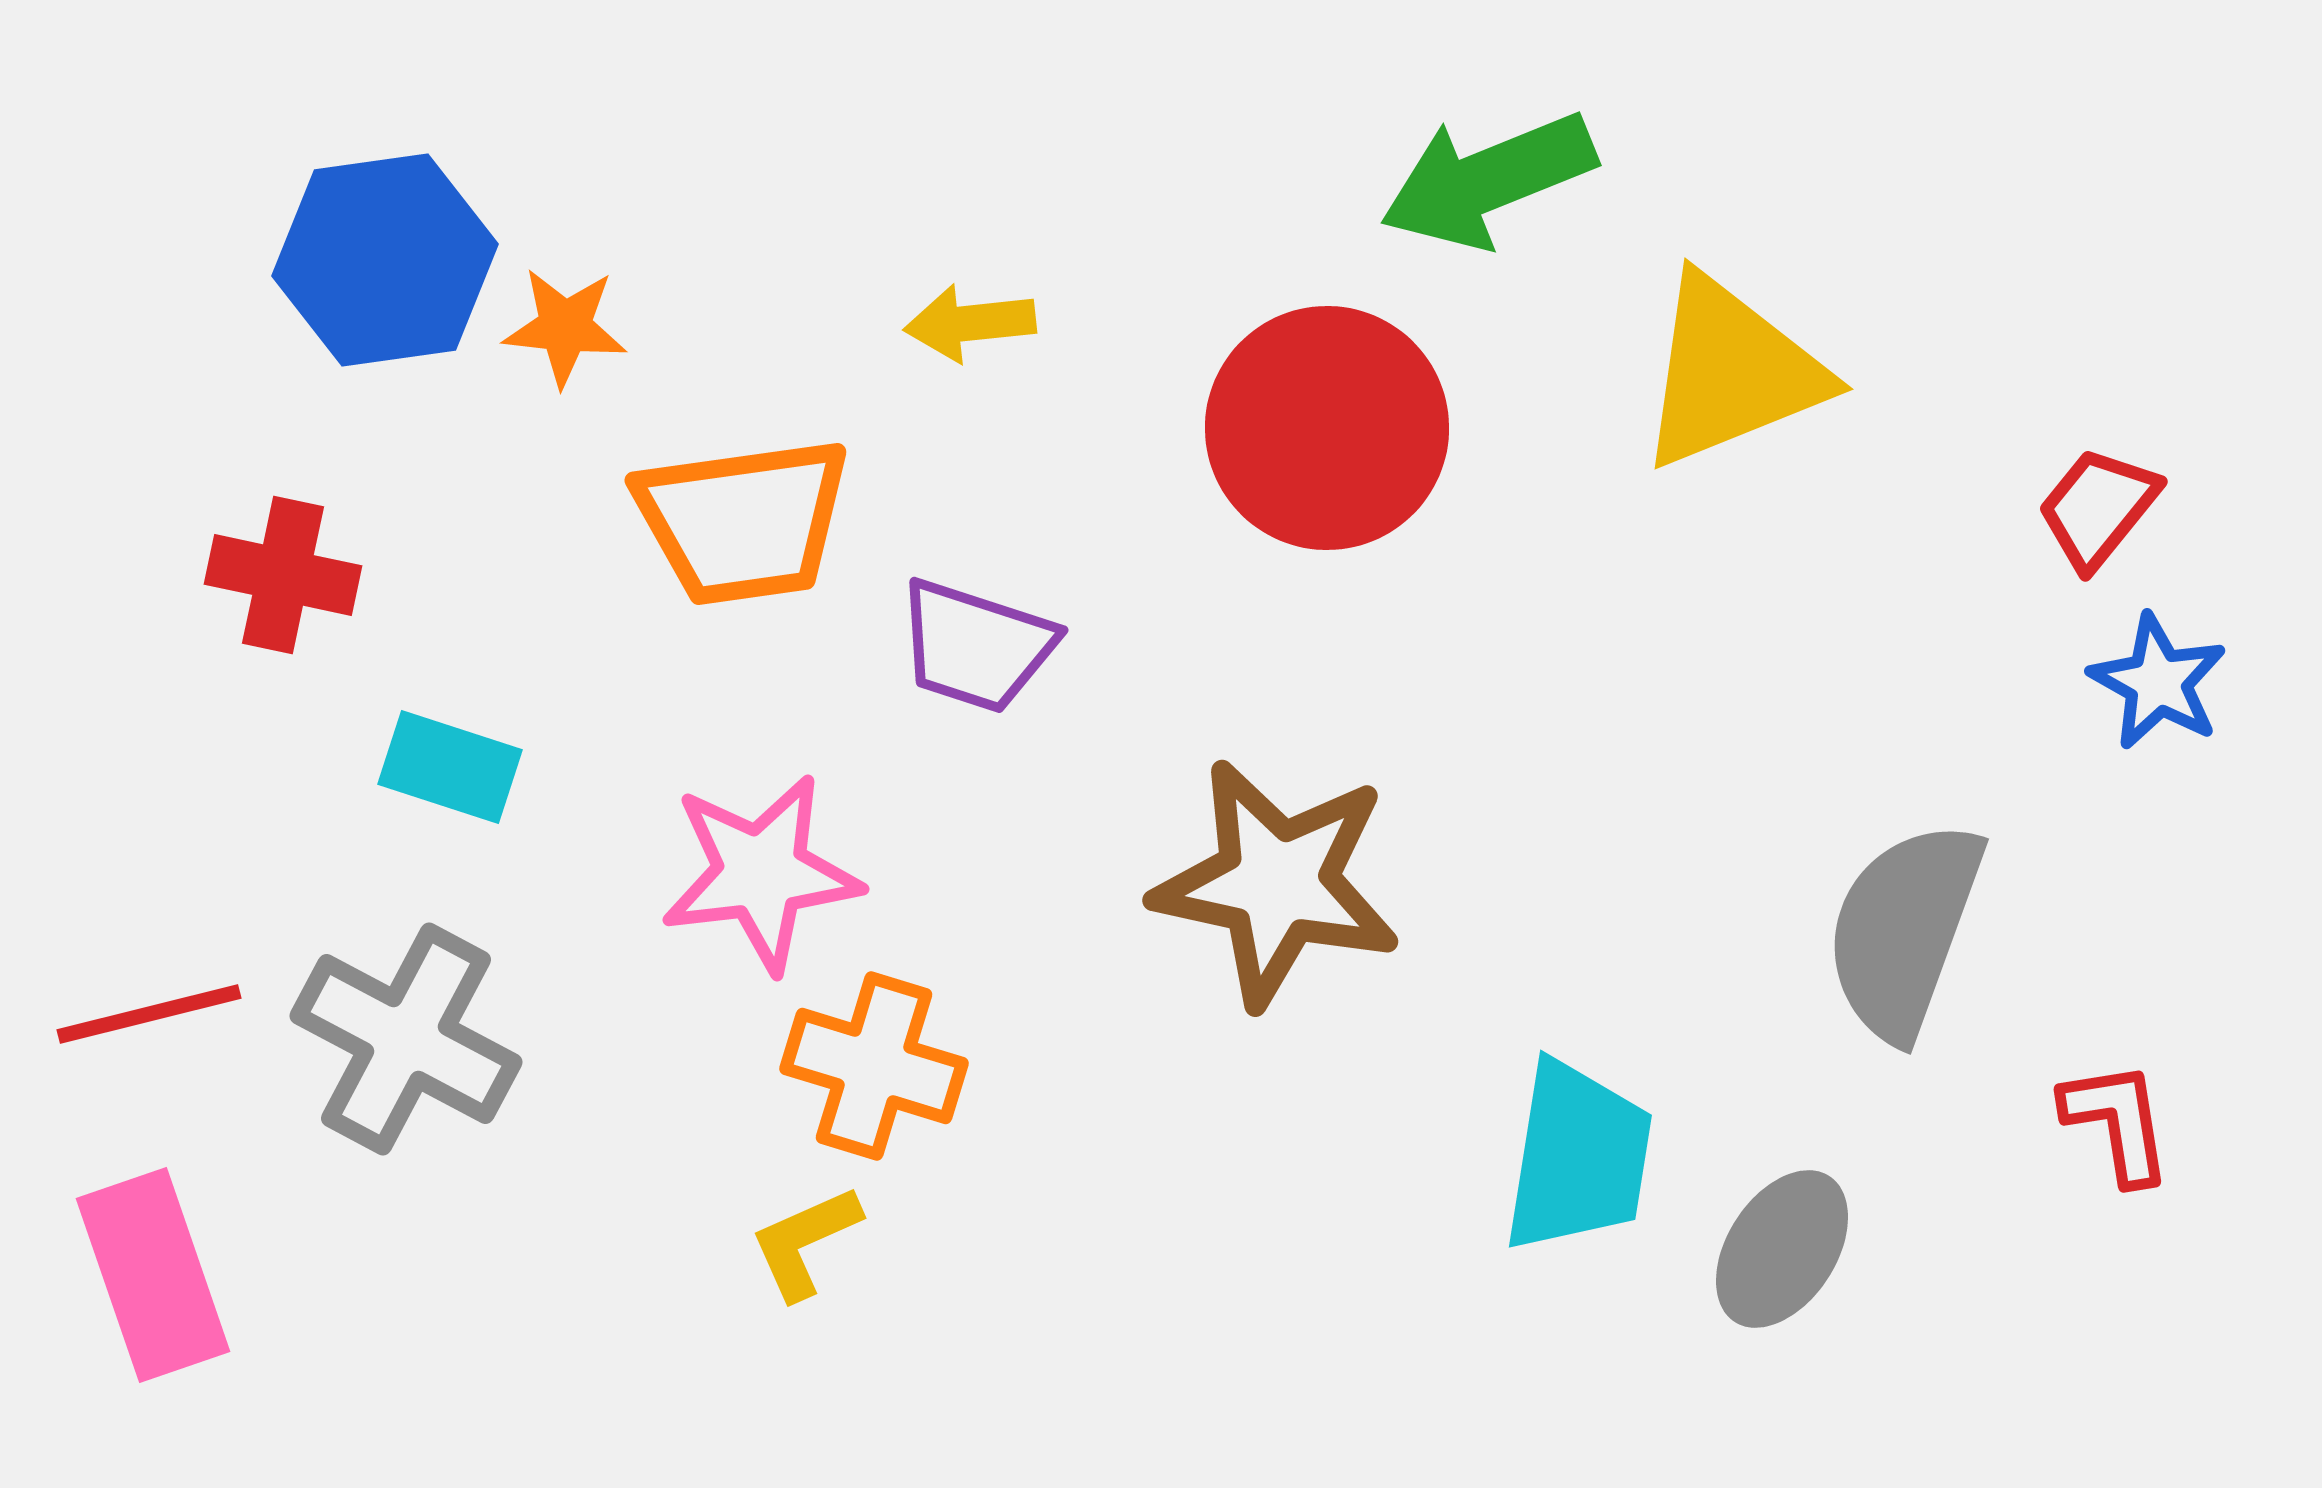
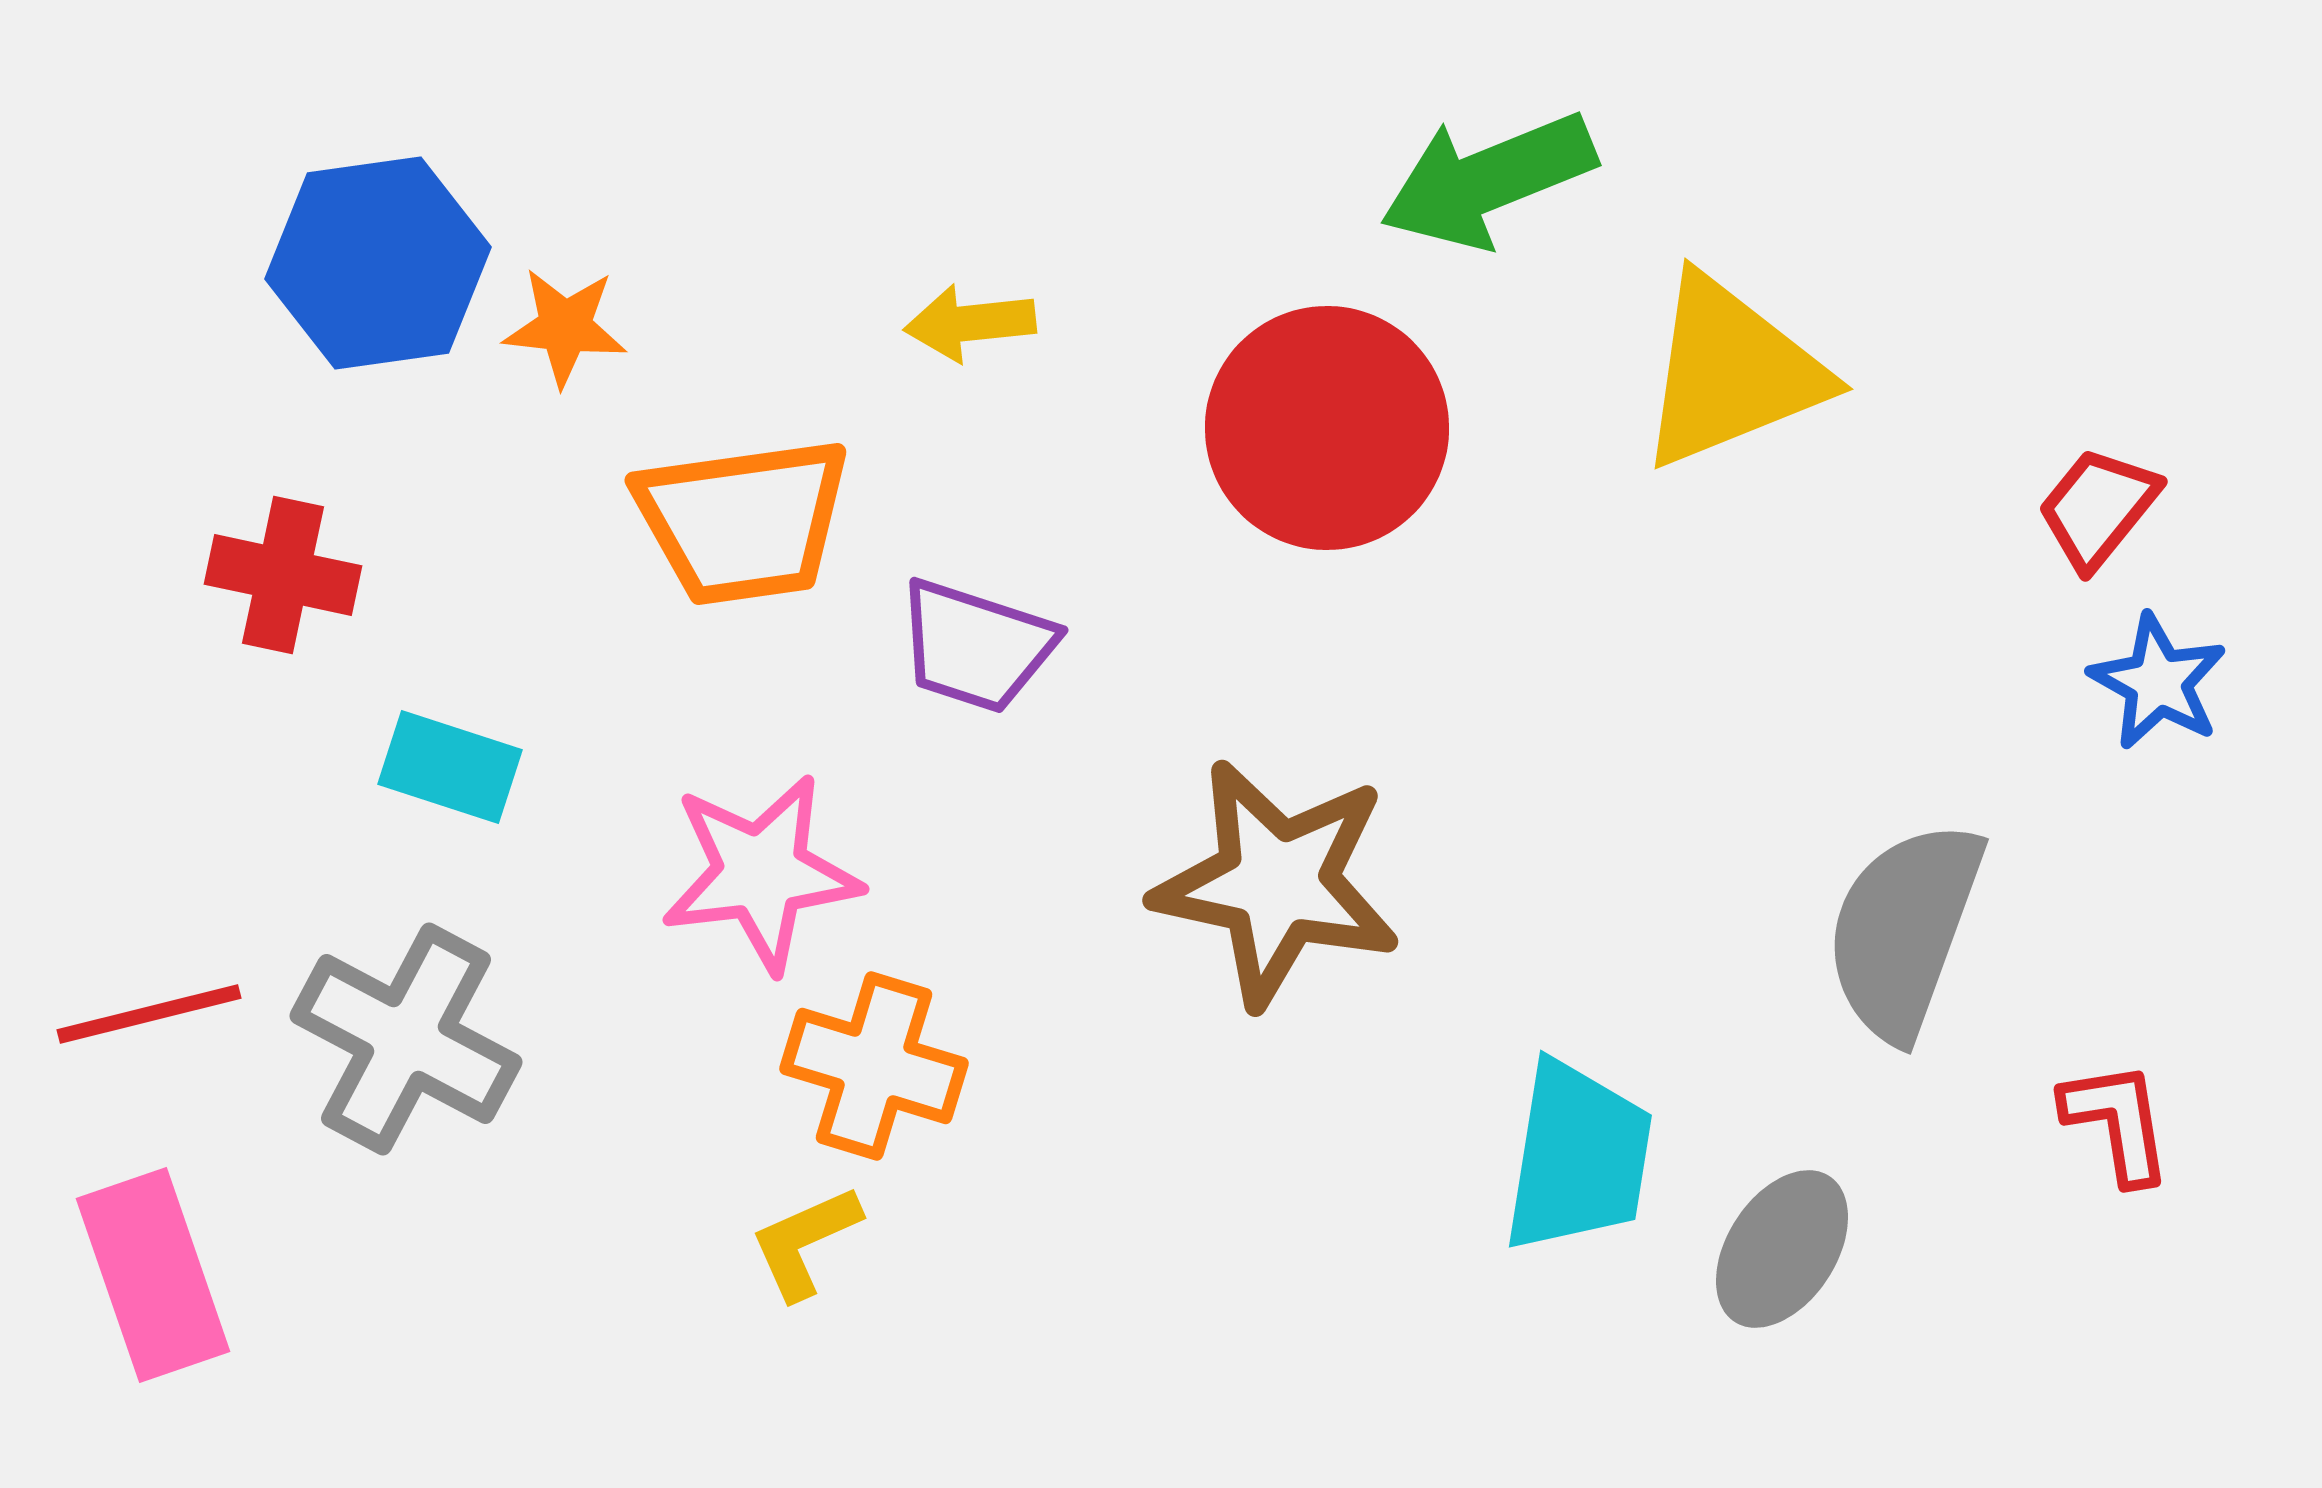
blue hexagon: moved 7 px left, 3 px down
